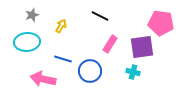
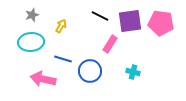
cyan ellipse: moved 4 px right
purple square: moved 12 px left, 26 px up
